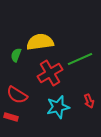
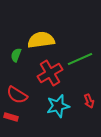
yellow semicircle: moved 1 px right, 2 px up
cyan star: moved 1 px up
